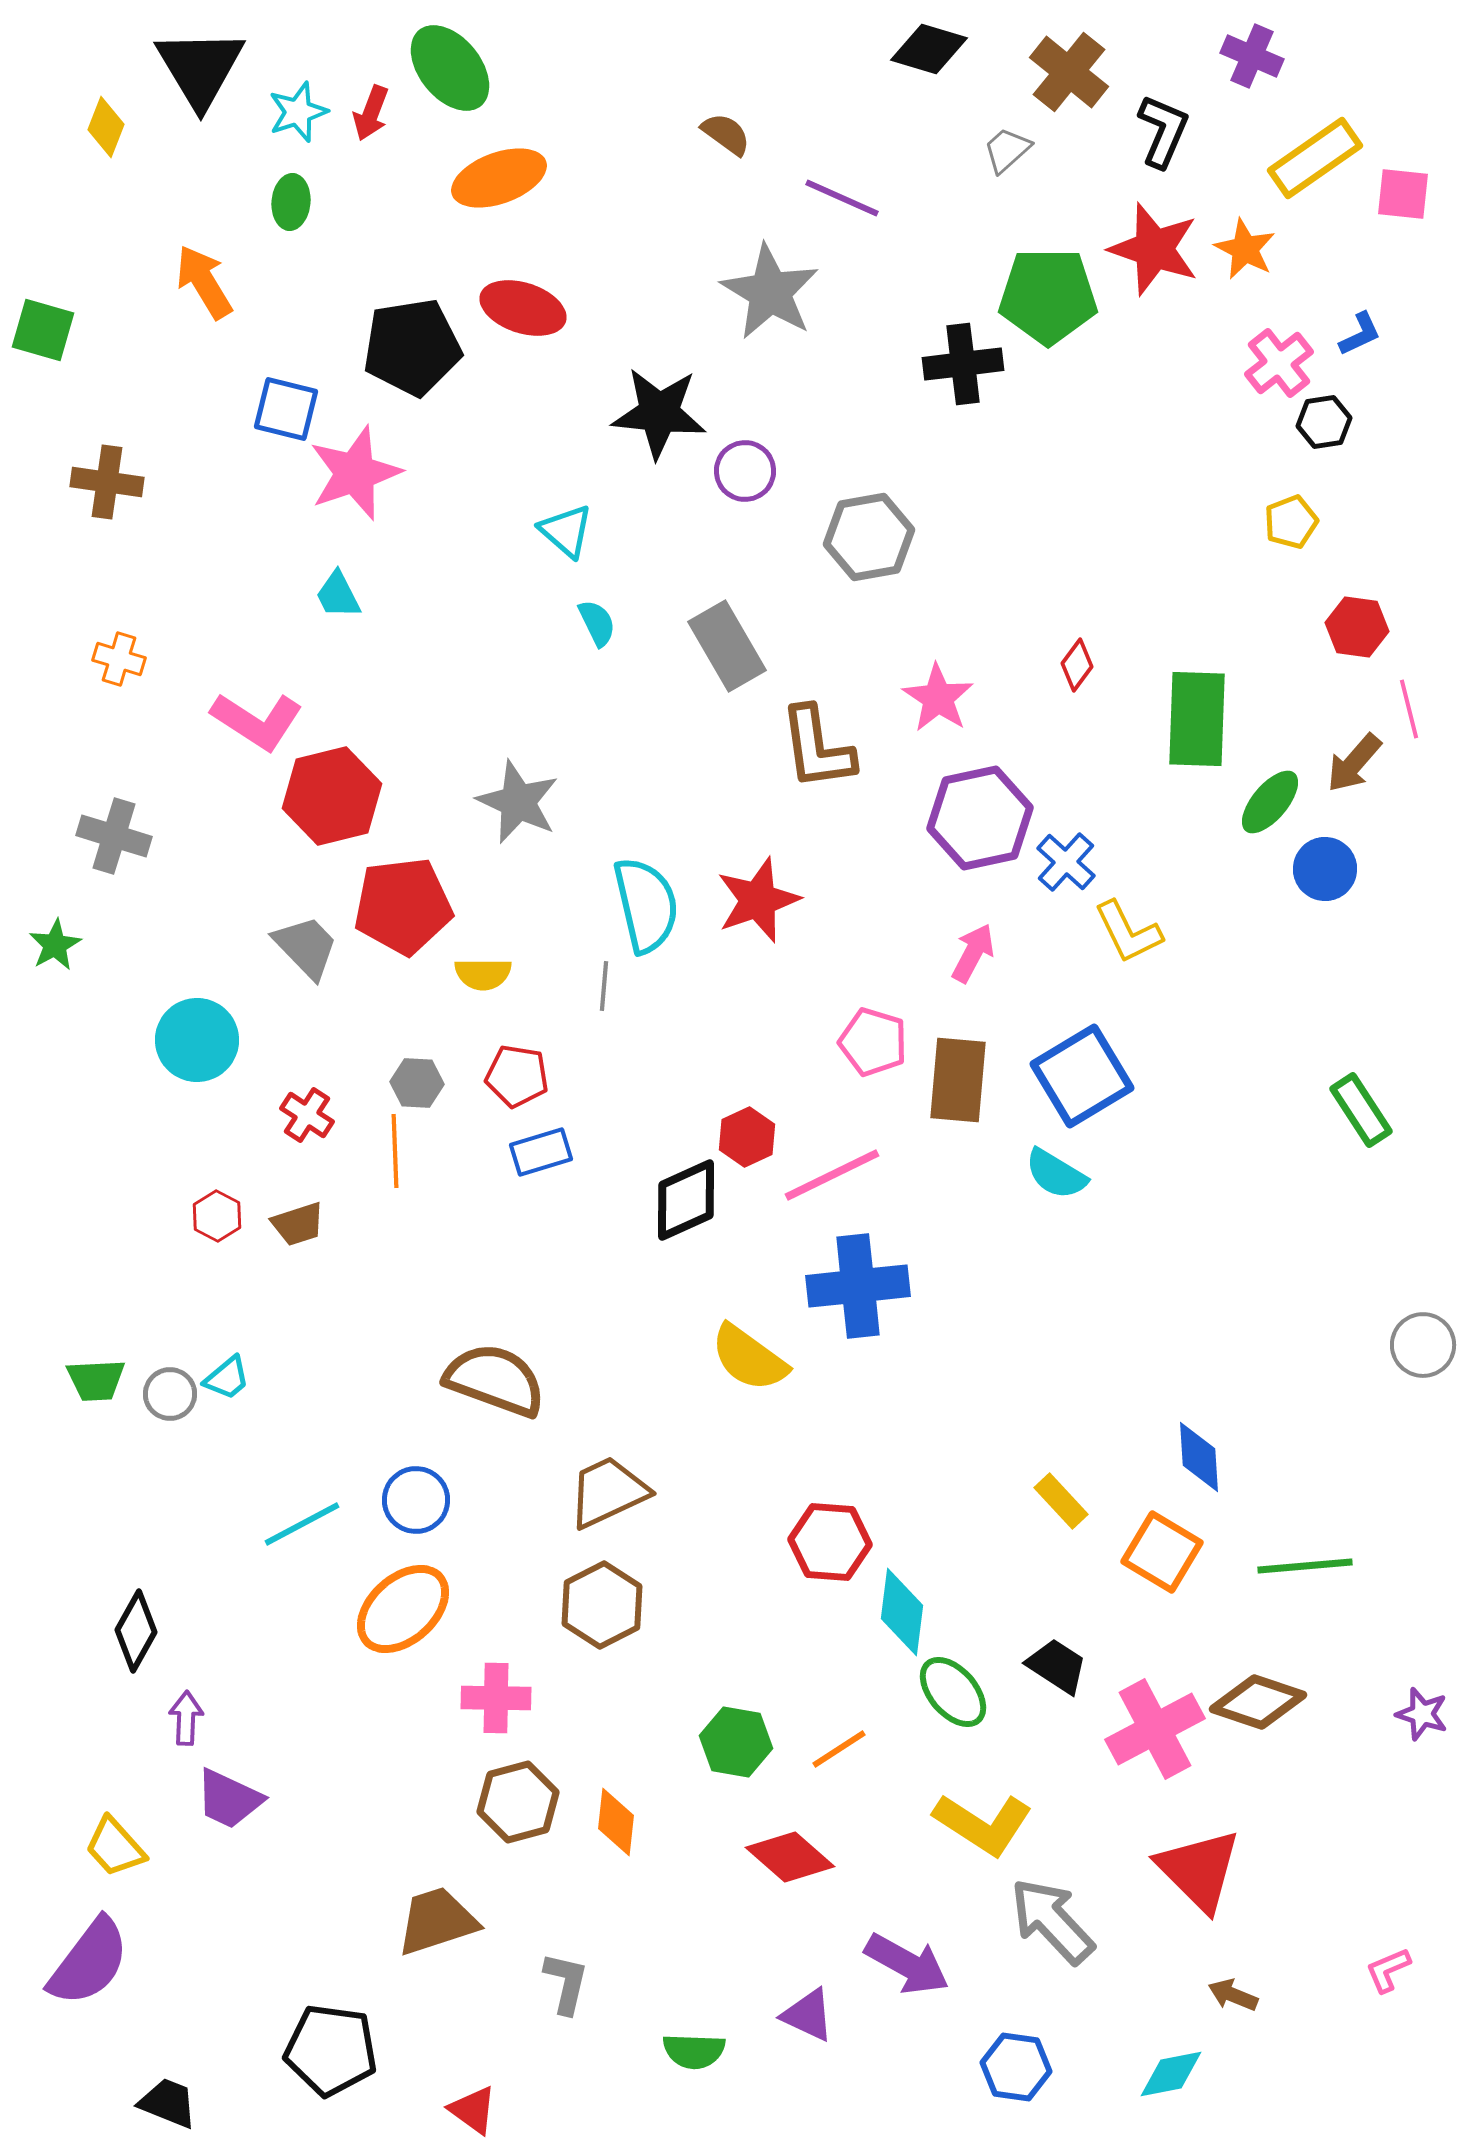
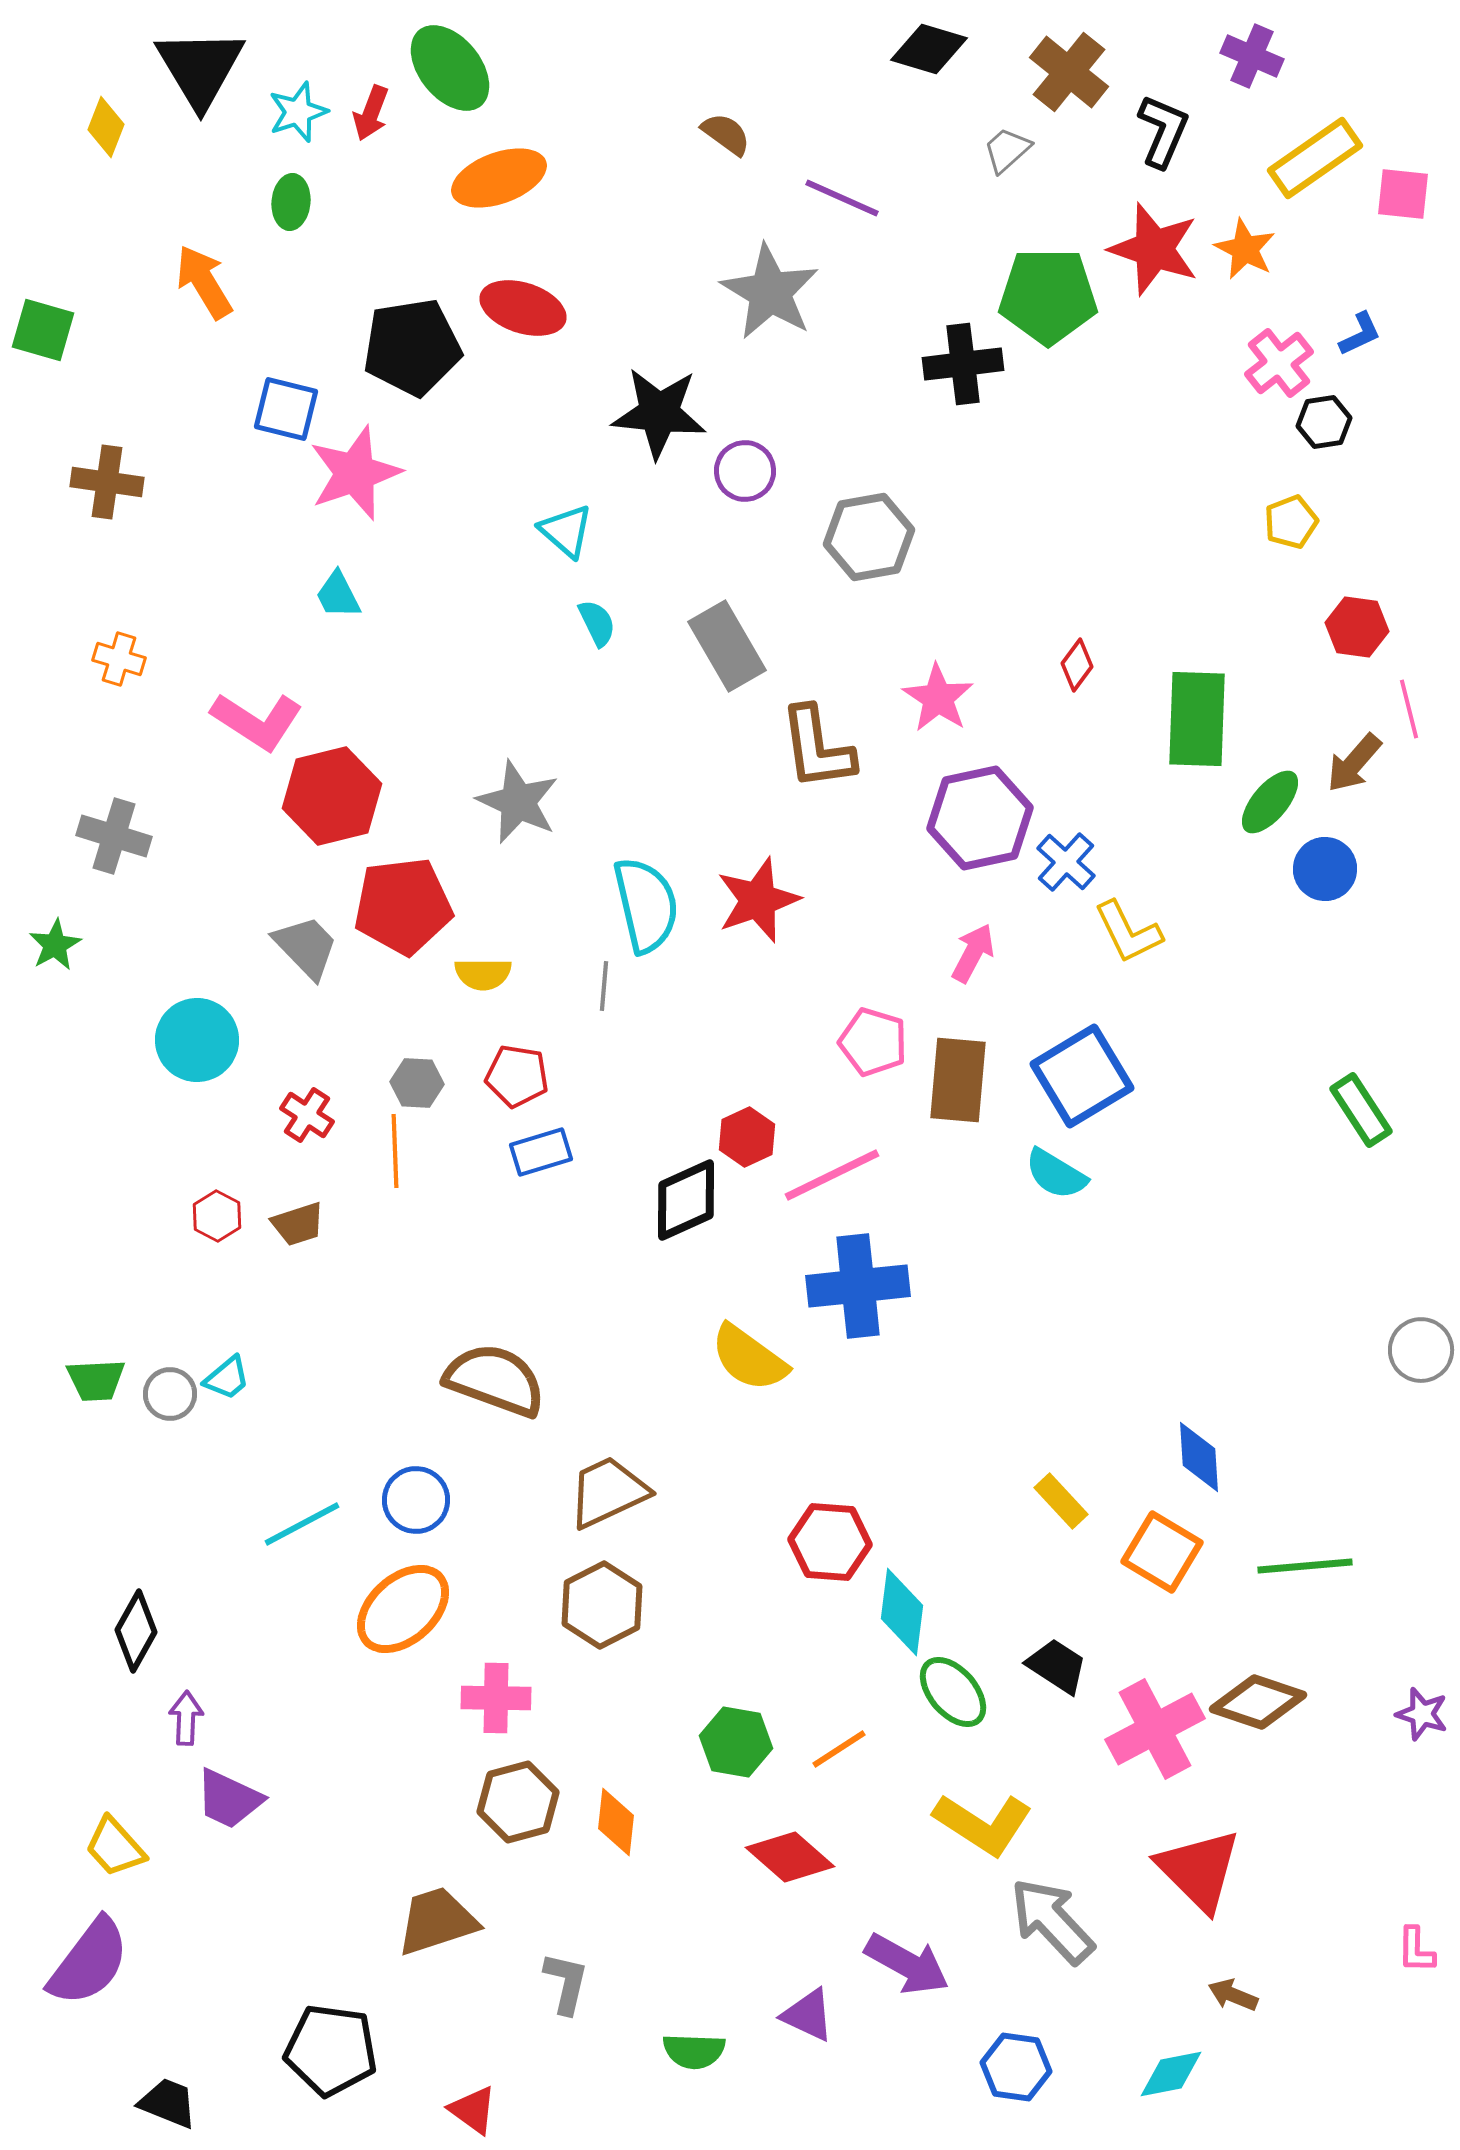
gray circle at (1423, 1345): moved 2 px left, 5 px down
pink L-shape at (1388, 1970): moved 28 px right, 20 px up; rotated 66 degrees counterclockwise
